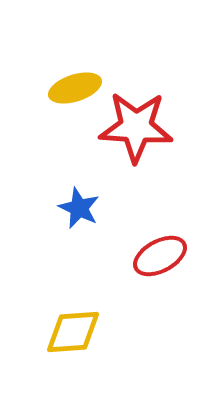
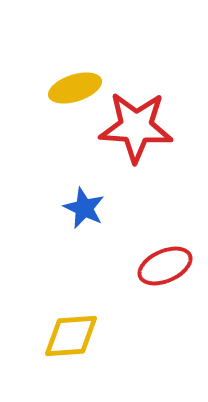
blue star: moved 5 px right
red ellipse: moved 5 px right, 10 px down; rotated 4 degrees clockwise
yellow diamond: moved 2 px left, 4 px down
